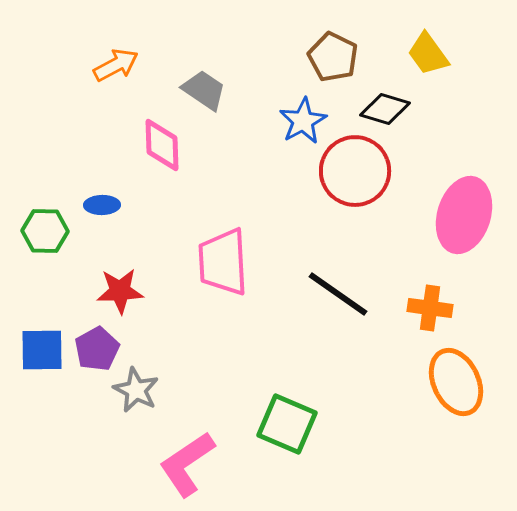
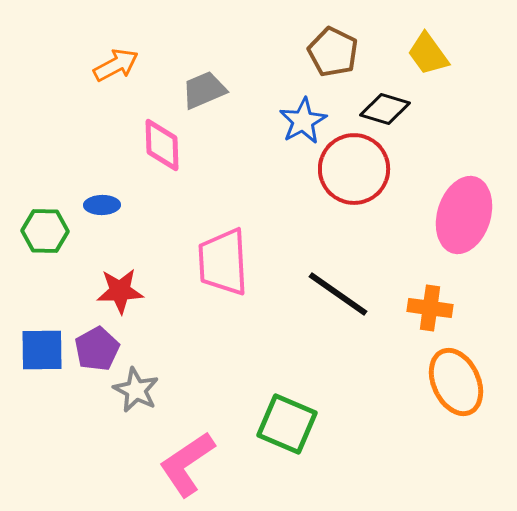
brown pentagon: moved 5 px up
gray trapezoid: rotated 57 degrees counterclockwise
red circle: moved 1 px left, 2 px up
